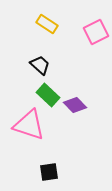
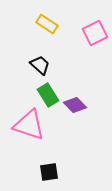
pink square: moved 1 px left, 1 px down
green rectangle: rotated 15 degrees clockwise
